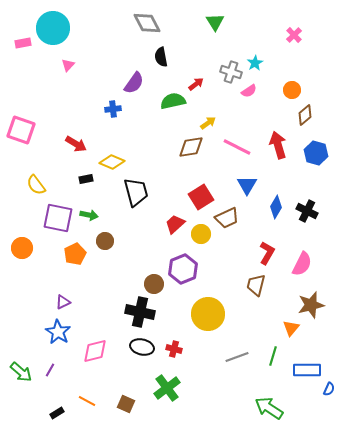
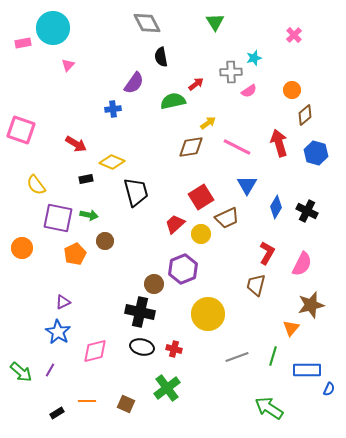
cyan star at (255, 63): moved 1 px left, 5 px up; rotated 14 degrees clockwise
gray cross at (231, 72): rotated 20 degrees counterclockwise
red arrow at (278, 145): moved 1 px right, 2 px up
orange line at (87, 401): rotated 30 degrees counterclockwise
